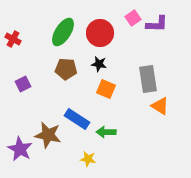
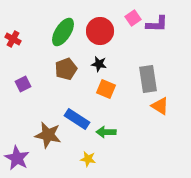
red circle: moved 2 px up
brown pentagon: rotated 25 degrees counterclockwise
purple star: moved 3 px left, 9 px down
